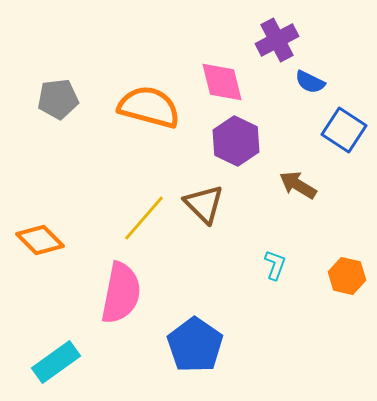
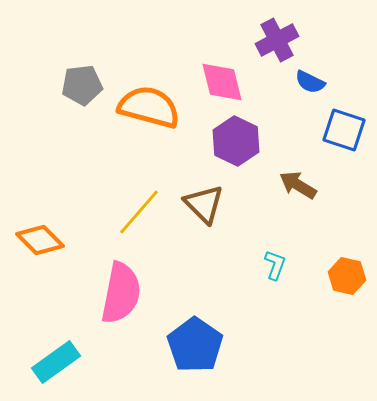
gray pentagon: moved 24 px right, 14 px up
blue square: rotated 15 degrees counterclockwise
yellow line: moved 5 px left, 6 px up
